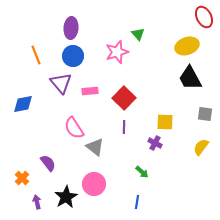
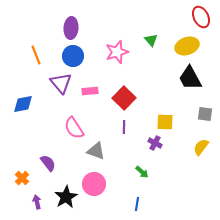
red ellipse: moved 3 px left
green triangle: moved 13 px right, 6 px down
gray triangle: moved 1 px right, 4 px down; rotated 18 degrees counterclockwise
blue line: moved 2 px down
